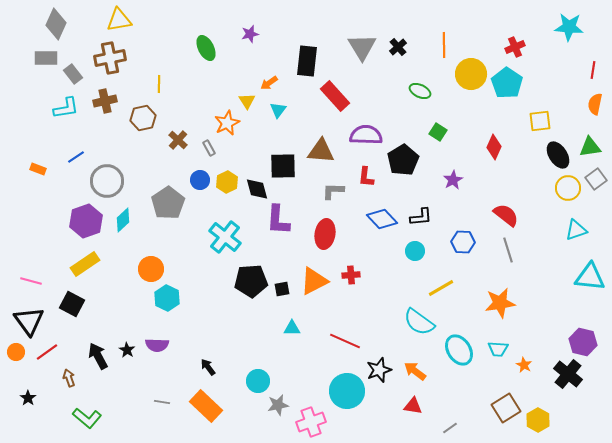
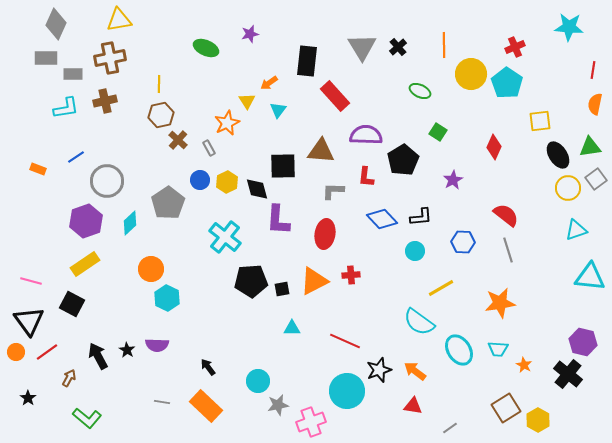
green ellipse at (206, 48): rotated 40 degrees counterclockwise
gray rectangle at (73, 74): rotated 54 degrees counterclockwise
brown hexagon at (143, 118): moved 18 px right, 3 px up
cyan diamond at (123, 220): moved 7 px right, 3 px down
brown arrow at (69, 378): rotated 48 degrees clockwise
